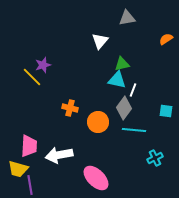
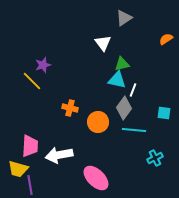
gray triangle: moved 3 px left; rotated 24 degrees counterclockwise
white triangle: moved 3 px right, 2 px down; rotated 18 degrees counterclockwise
yellow line: moved 4 px down
cyan square: moved 2 px left, 2 px down
pink trapezoid: moved 1 px right
